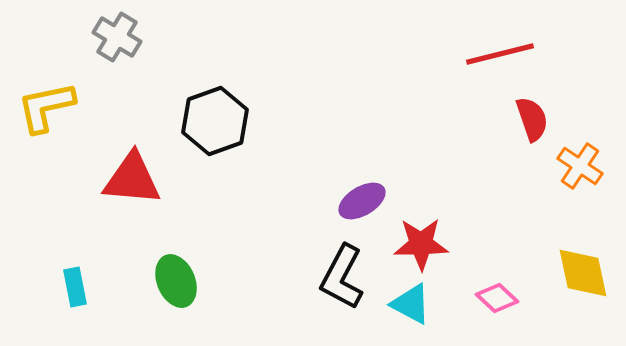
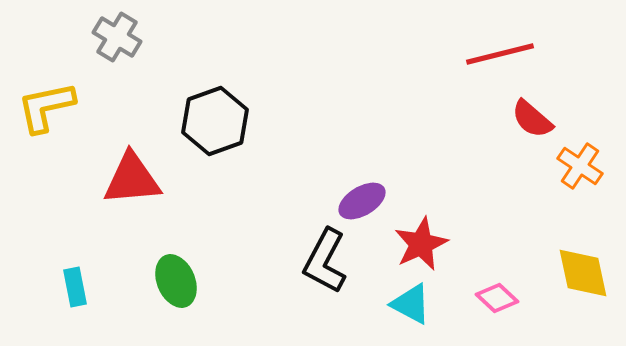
red semicircle: rotated 150 degrees clockwise
red triangle: rotated 10 degrees counterclockwise
red star: rotated 24 degrees counterclockwise
black L-shape: moved 17 px left, 16 px up
